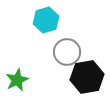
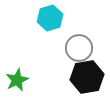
cyan hexagon: moved 4 px right, 2 px up
gray circle: moved 12 px right, 4 px up
